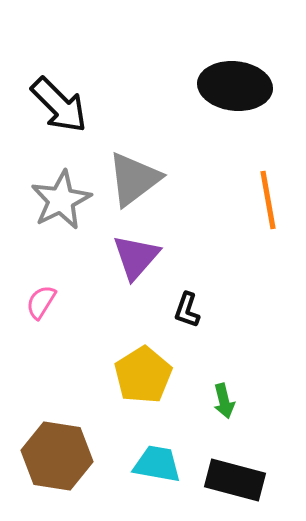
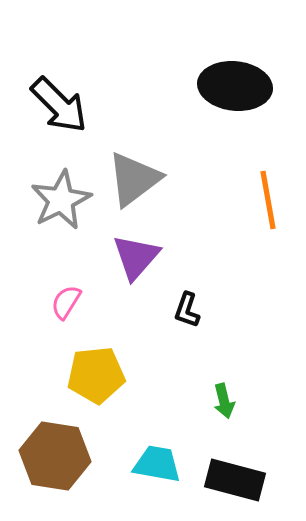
pink semicircle: moved 25 px right
yellow pentagon: moved 47 px left; rotated 26 degrees clockwise
brown hexagon: moved 2 px left
